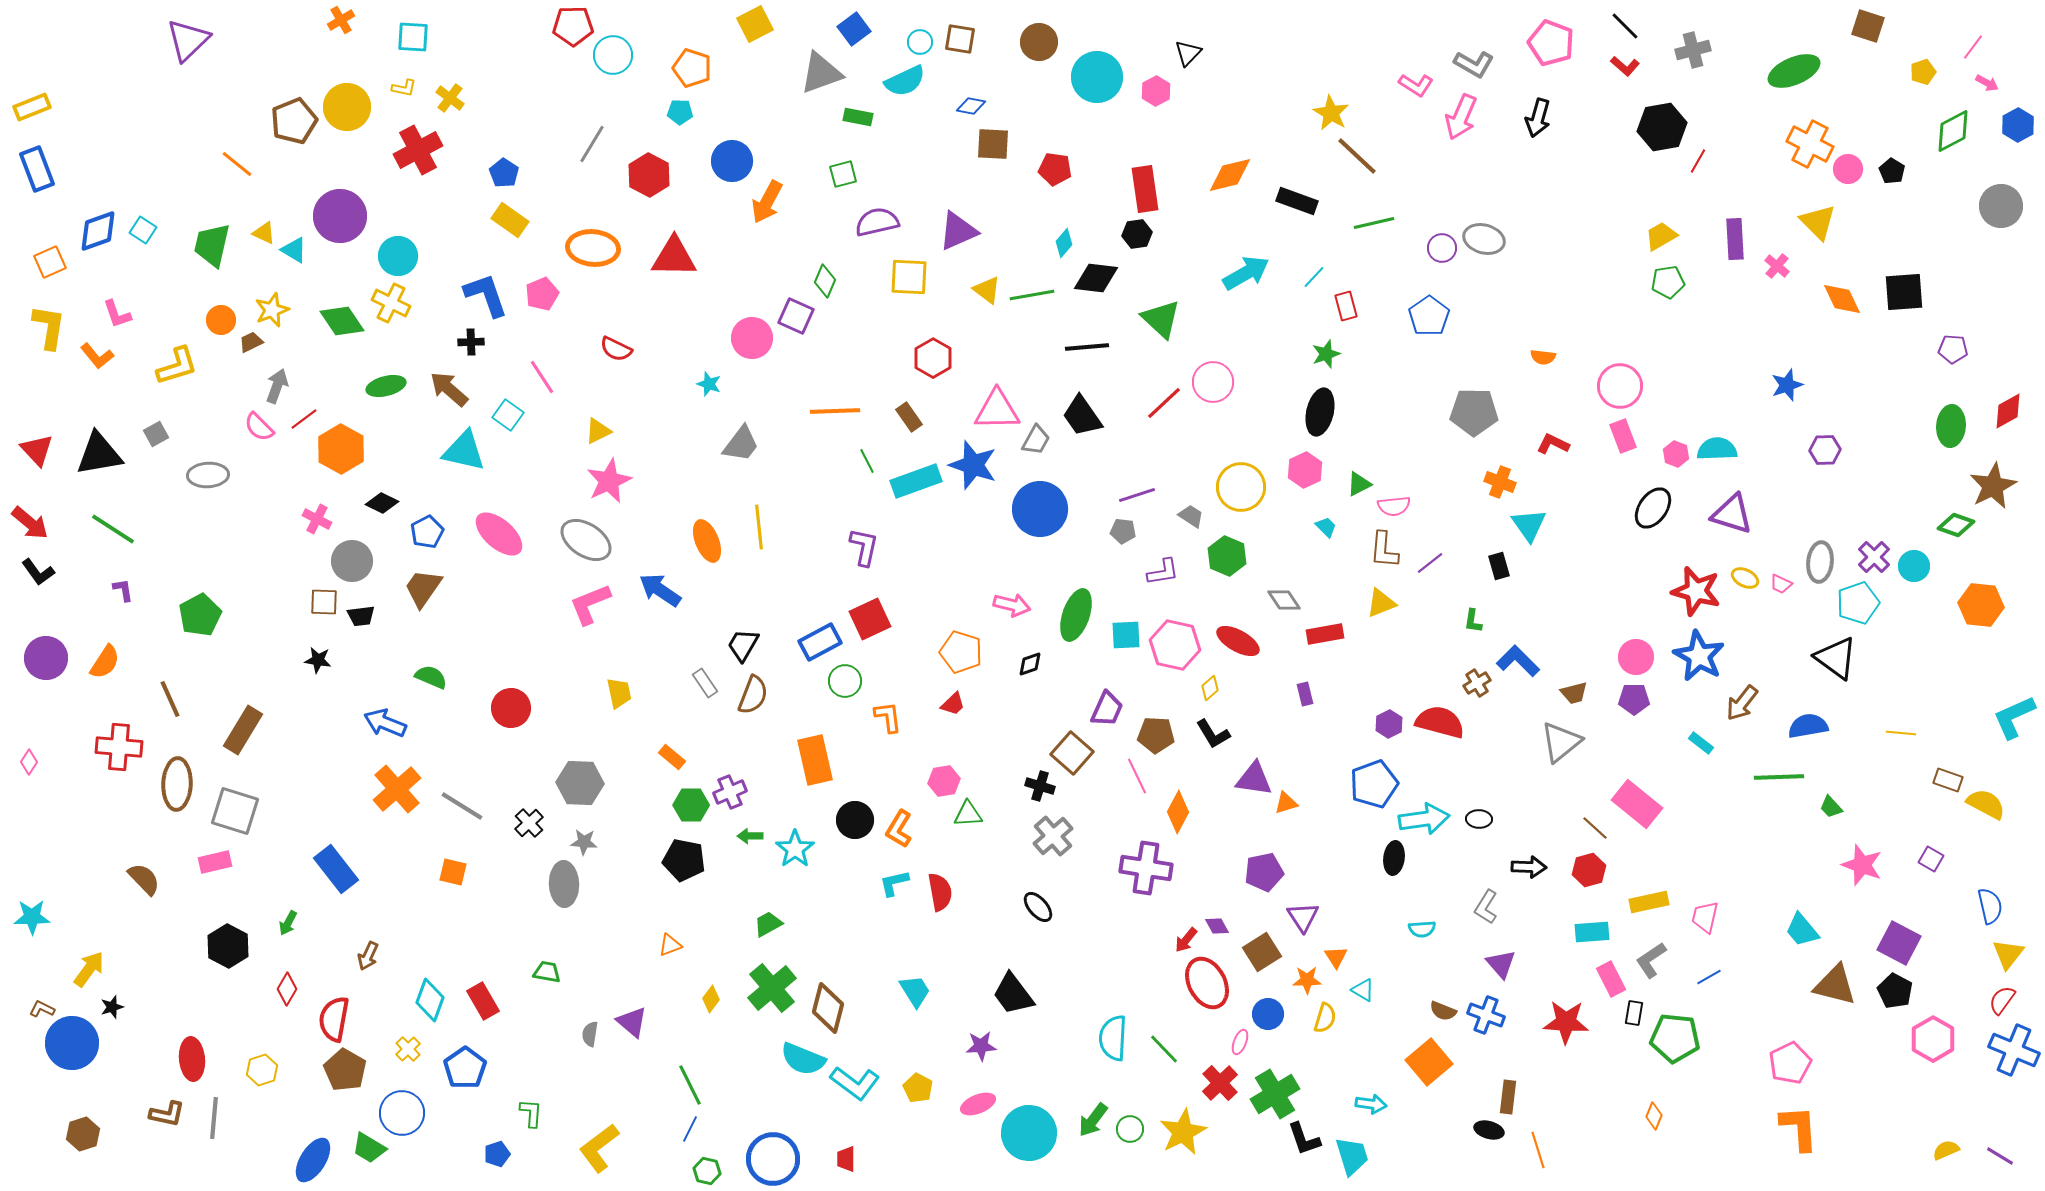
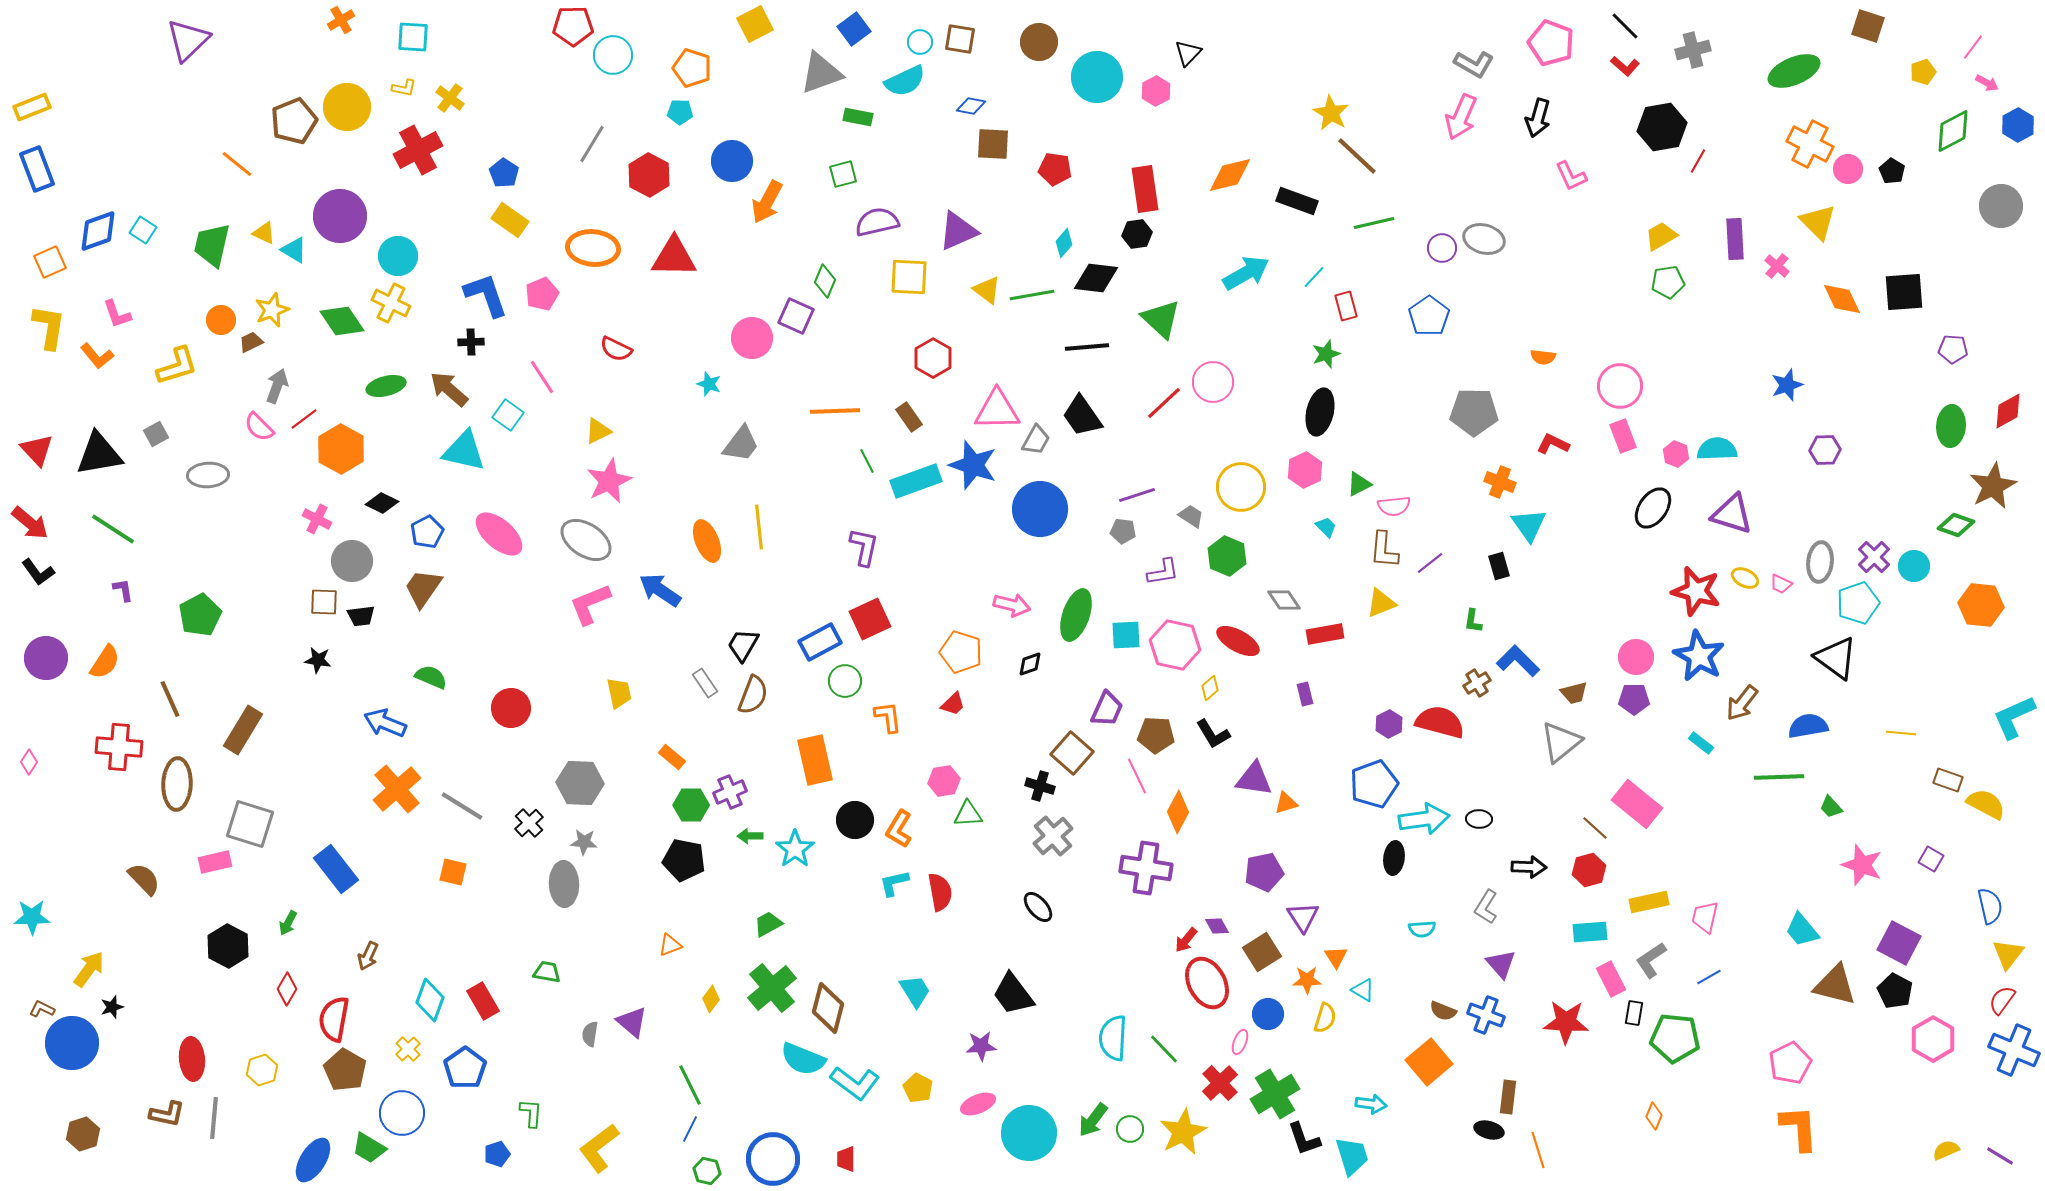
pink L-shape at (1416, 85): moved 155 px right, 91 px down; rotated 32 degrees clockwise
gray square at (235, 811): moved 15 px right, 13 px down
cyan rectangle at (1592, 932): moved 2 px left
